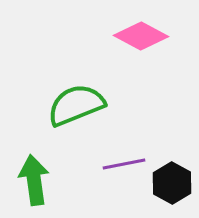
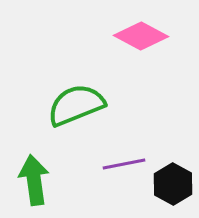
black hexagon: moved 1 px right, 1 px down
